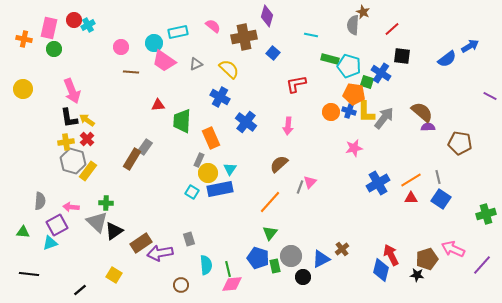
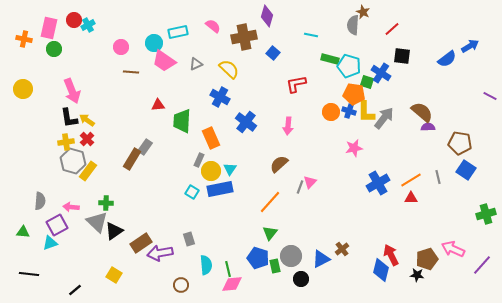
yellow circle at (208, 173): moved 3 px right, 2 px up
blue square at (441, 199): moved 25 px right, 29 px up
black circle at (303, 277): moved 2 px left, 2 px down
black line at (80, 290): moved 5 px left
